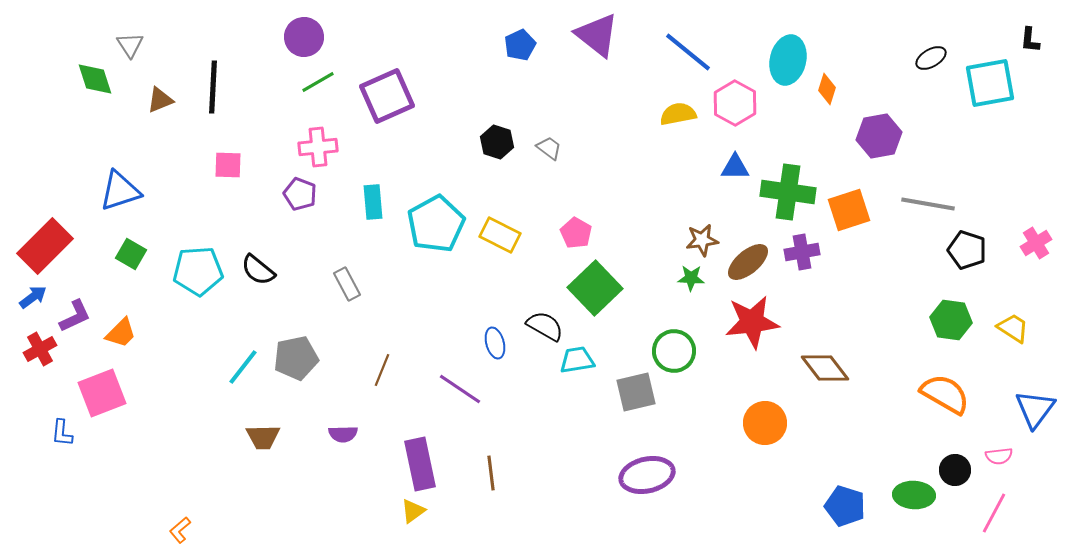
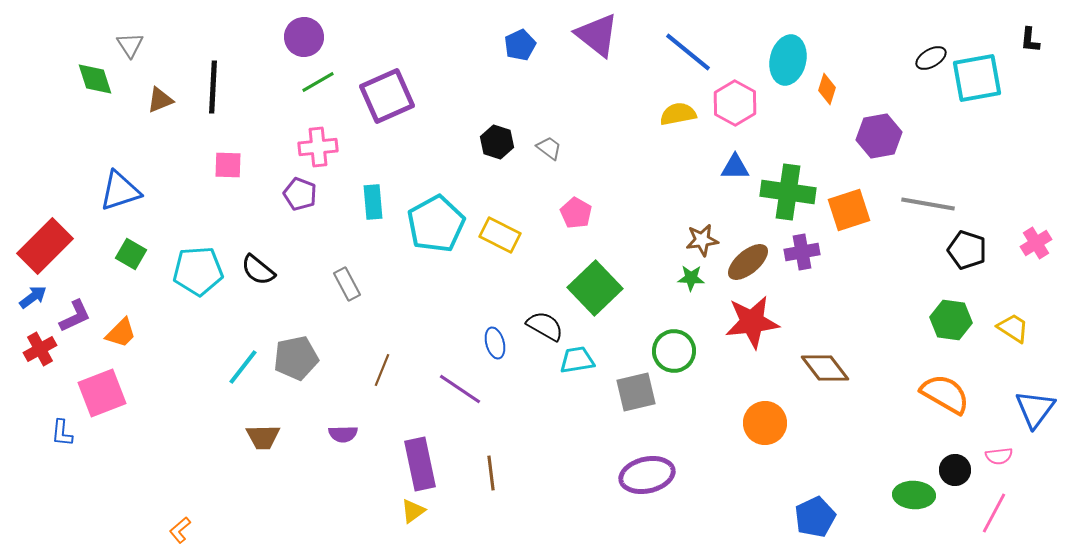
cyan square at (990, 83): moved 13 px left, 5 px up
pink pentagon at (576, 233): moved 20 px up
blue pentagon at (845, 506): moved 30 px left, 11 px down; rotated 30 degrees clockwise
